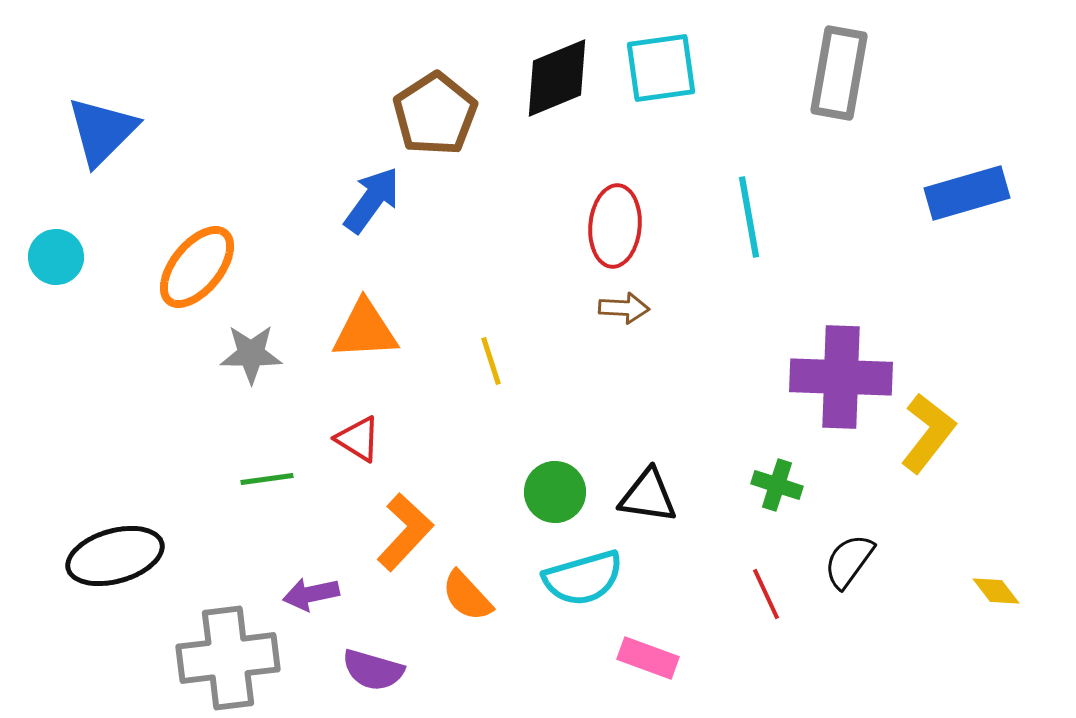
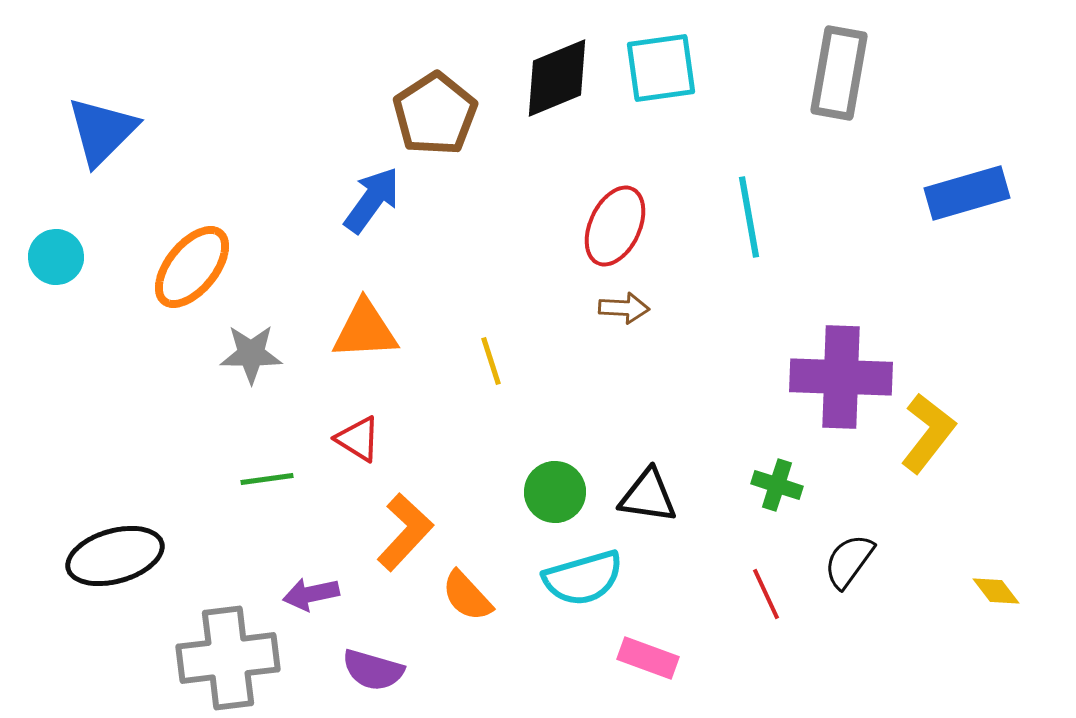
red ellipse: rotated 20 degrees clockwise
orange ellipse: moved 5 px left
